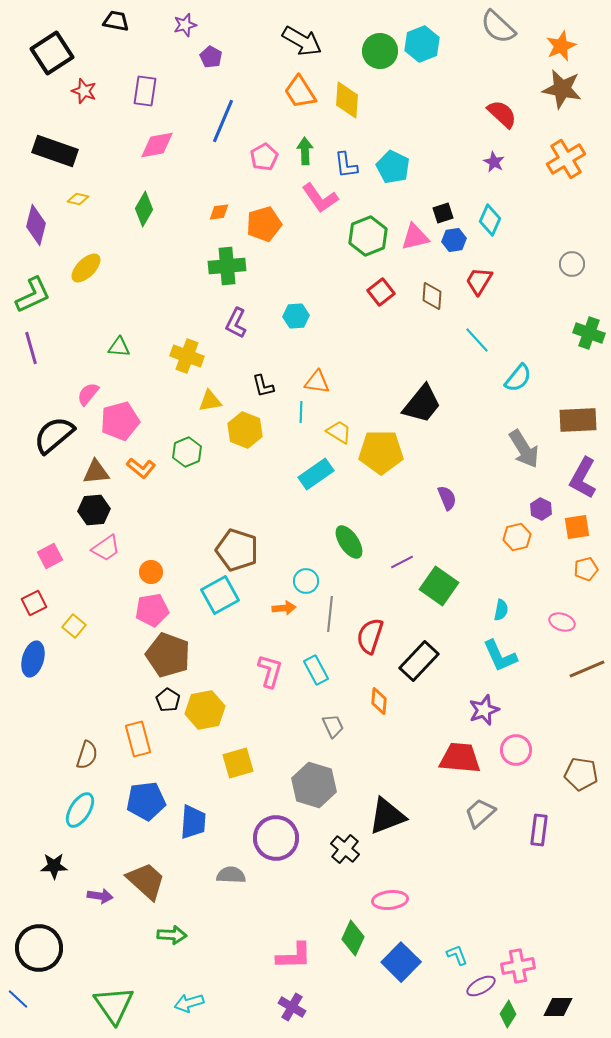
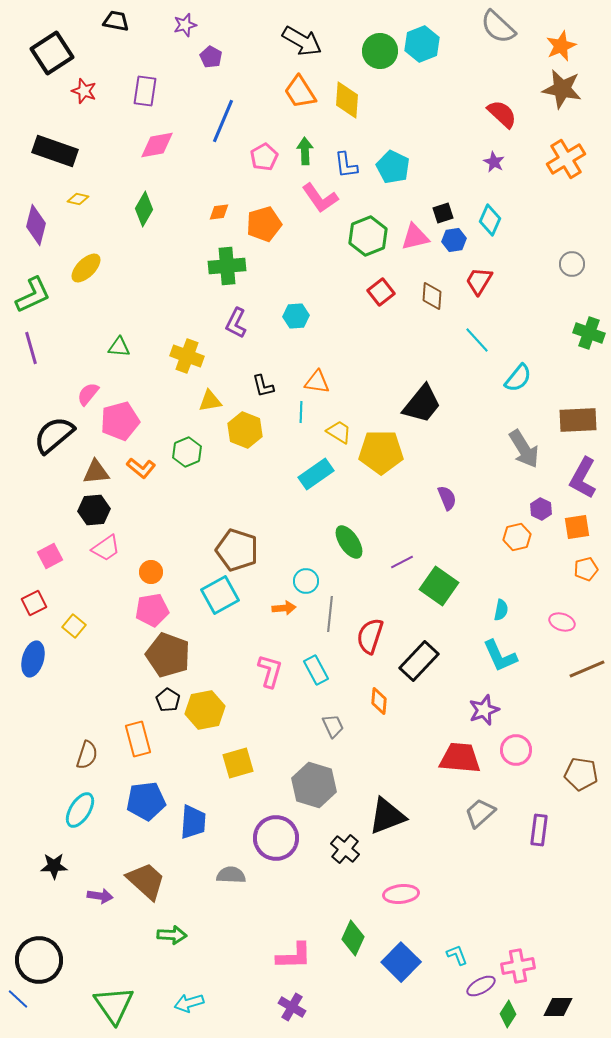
pink ellipse at (390, 900): moved 11 px right, 6 px up
black circle at (39, 948): moved 12 px down
